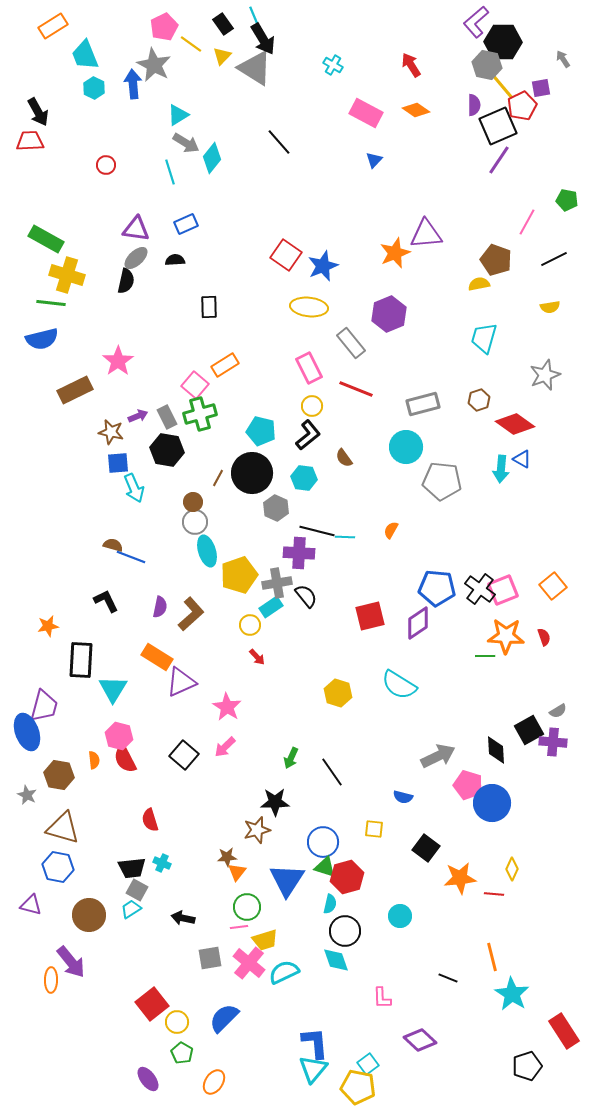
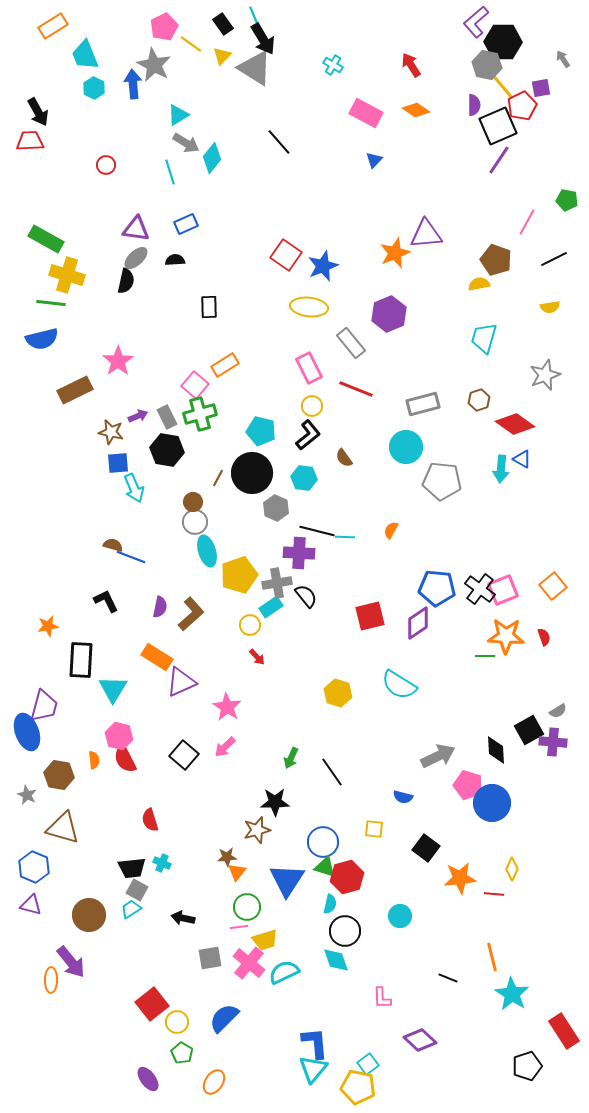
blue hexagon at (58, 867): moved 24 px left; rotated 12 degrees clockwise
